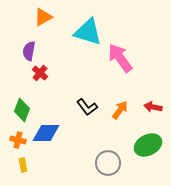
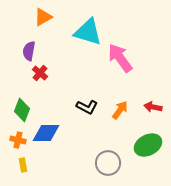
black L-shape: rotated 25 degrees counterclockwise
